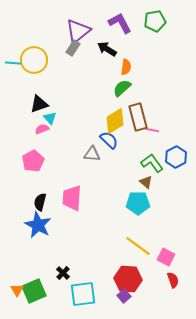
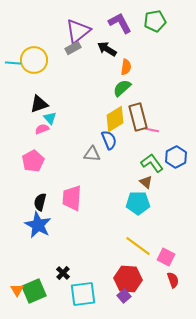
gray rectangle: rotated 28 degrees clockwise
yellow diamond: moved 2 px up
blue semicircle: rotated 24 degrees clockwise
